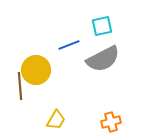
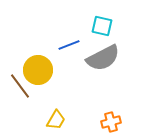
cyan square: rotated 25 degrees clockwise
gray semicircle: moved 1 px up
yellow circle: moved 2 px right
brown line: rotated 32 degrees counterclockwise
